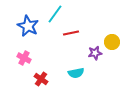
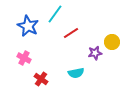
red line: rotated 21 degrees counterclockwise
